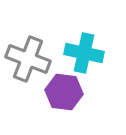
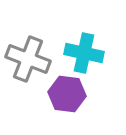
purple hexagon: moved 3 px right, 2 px down
